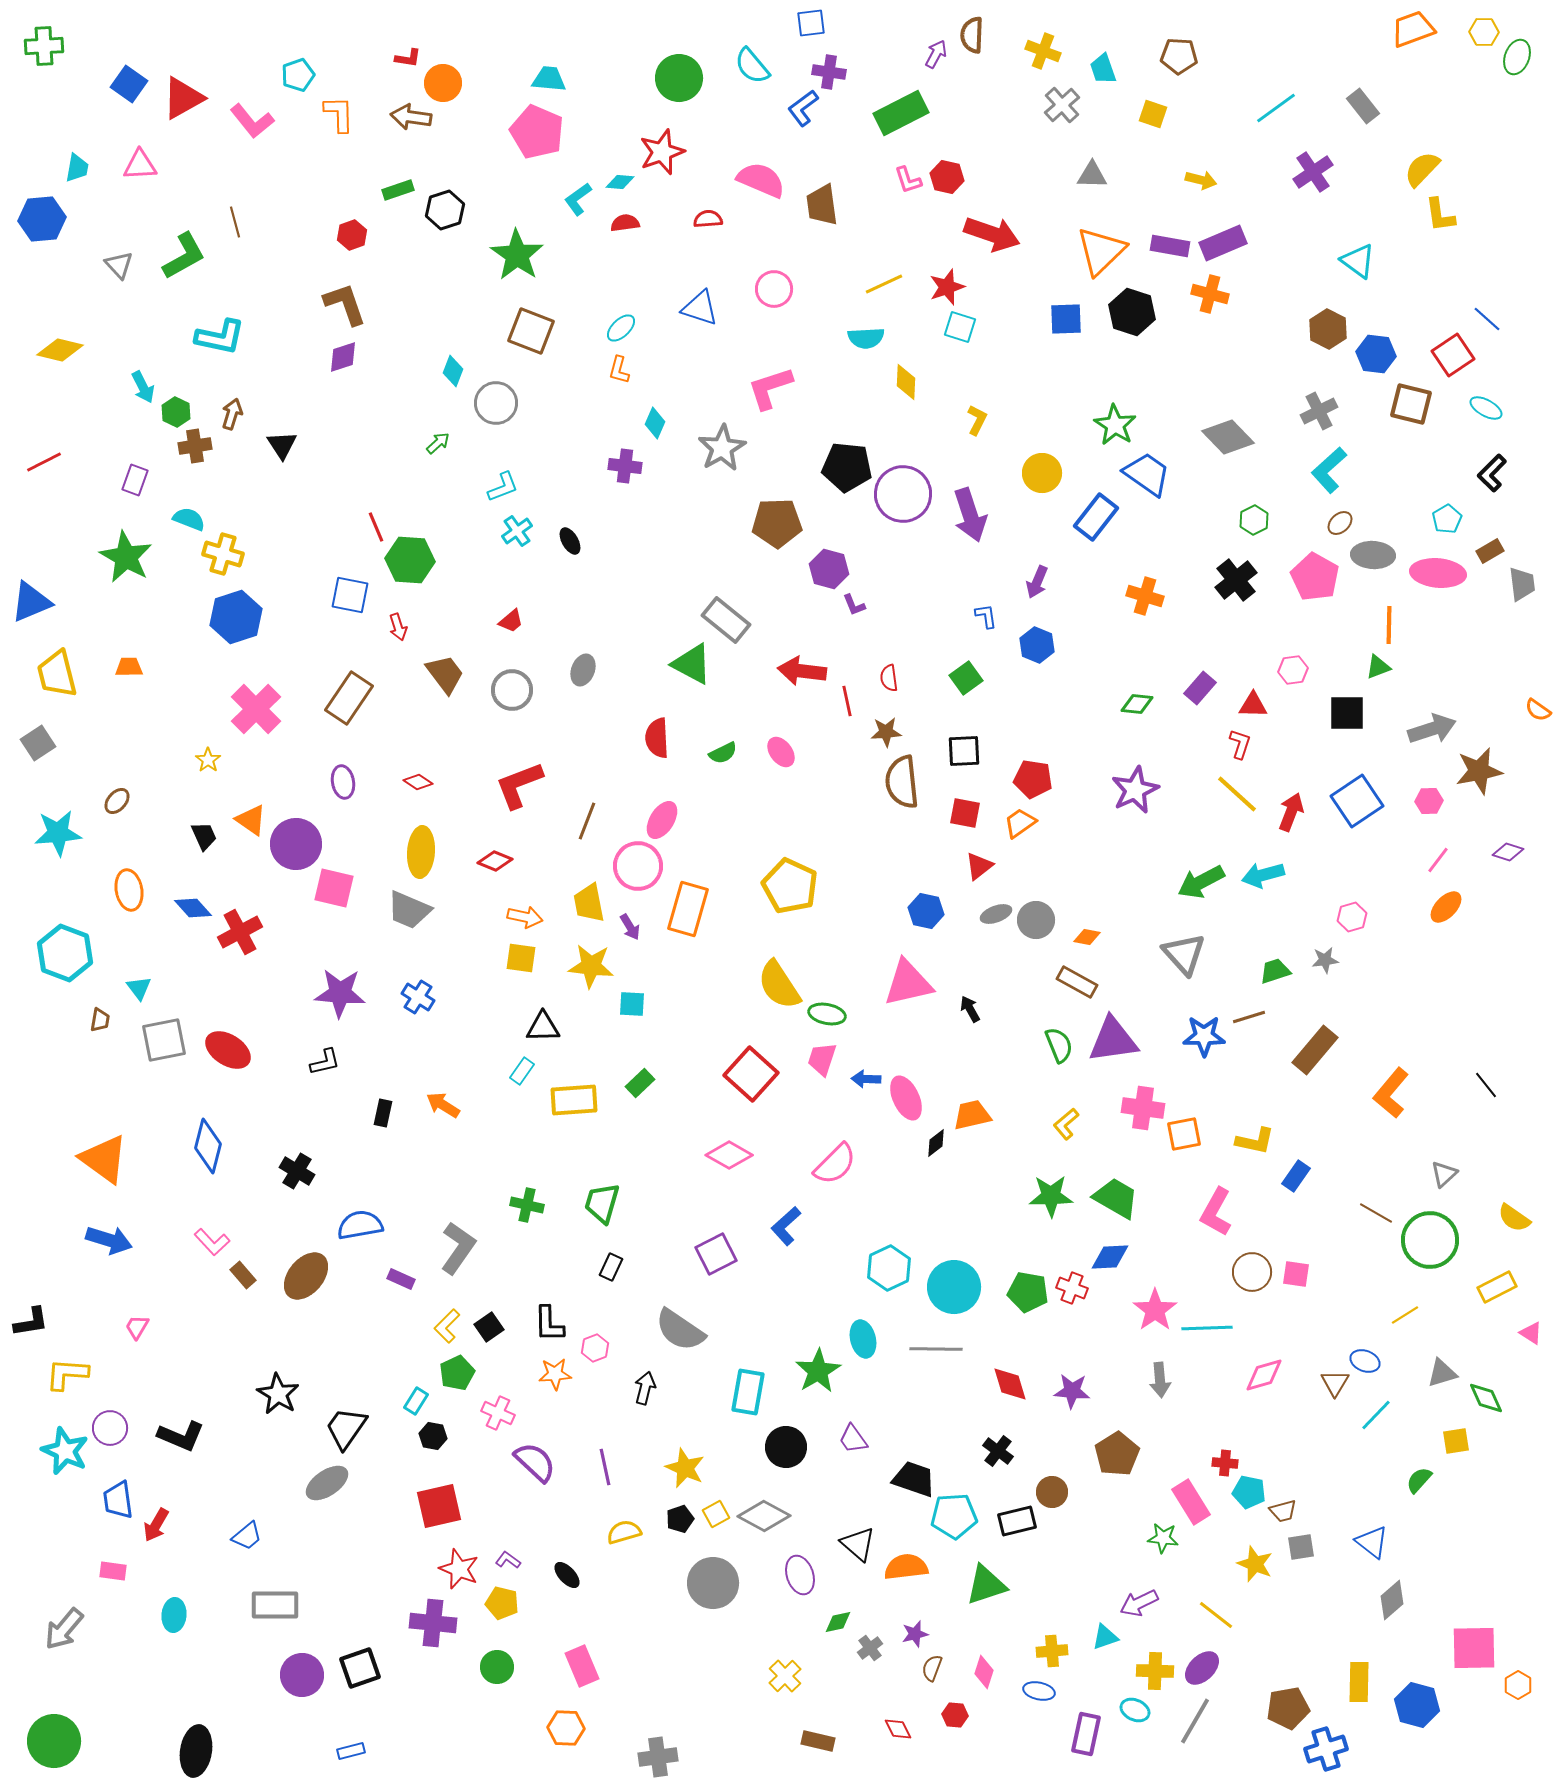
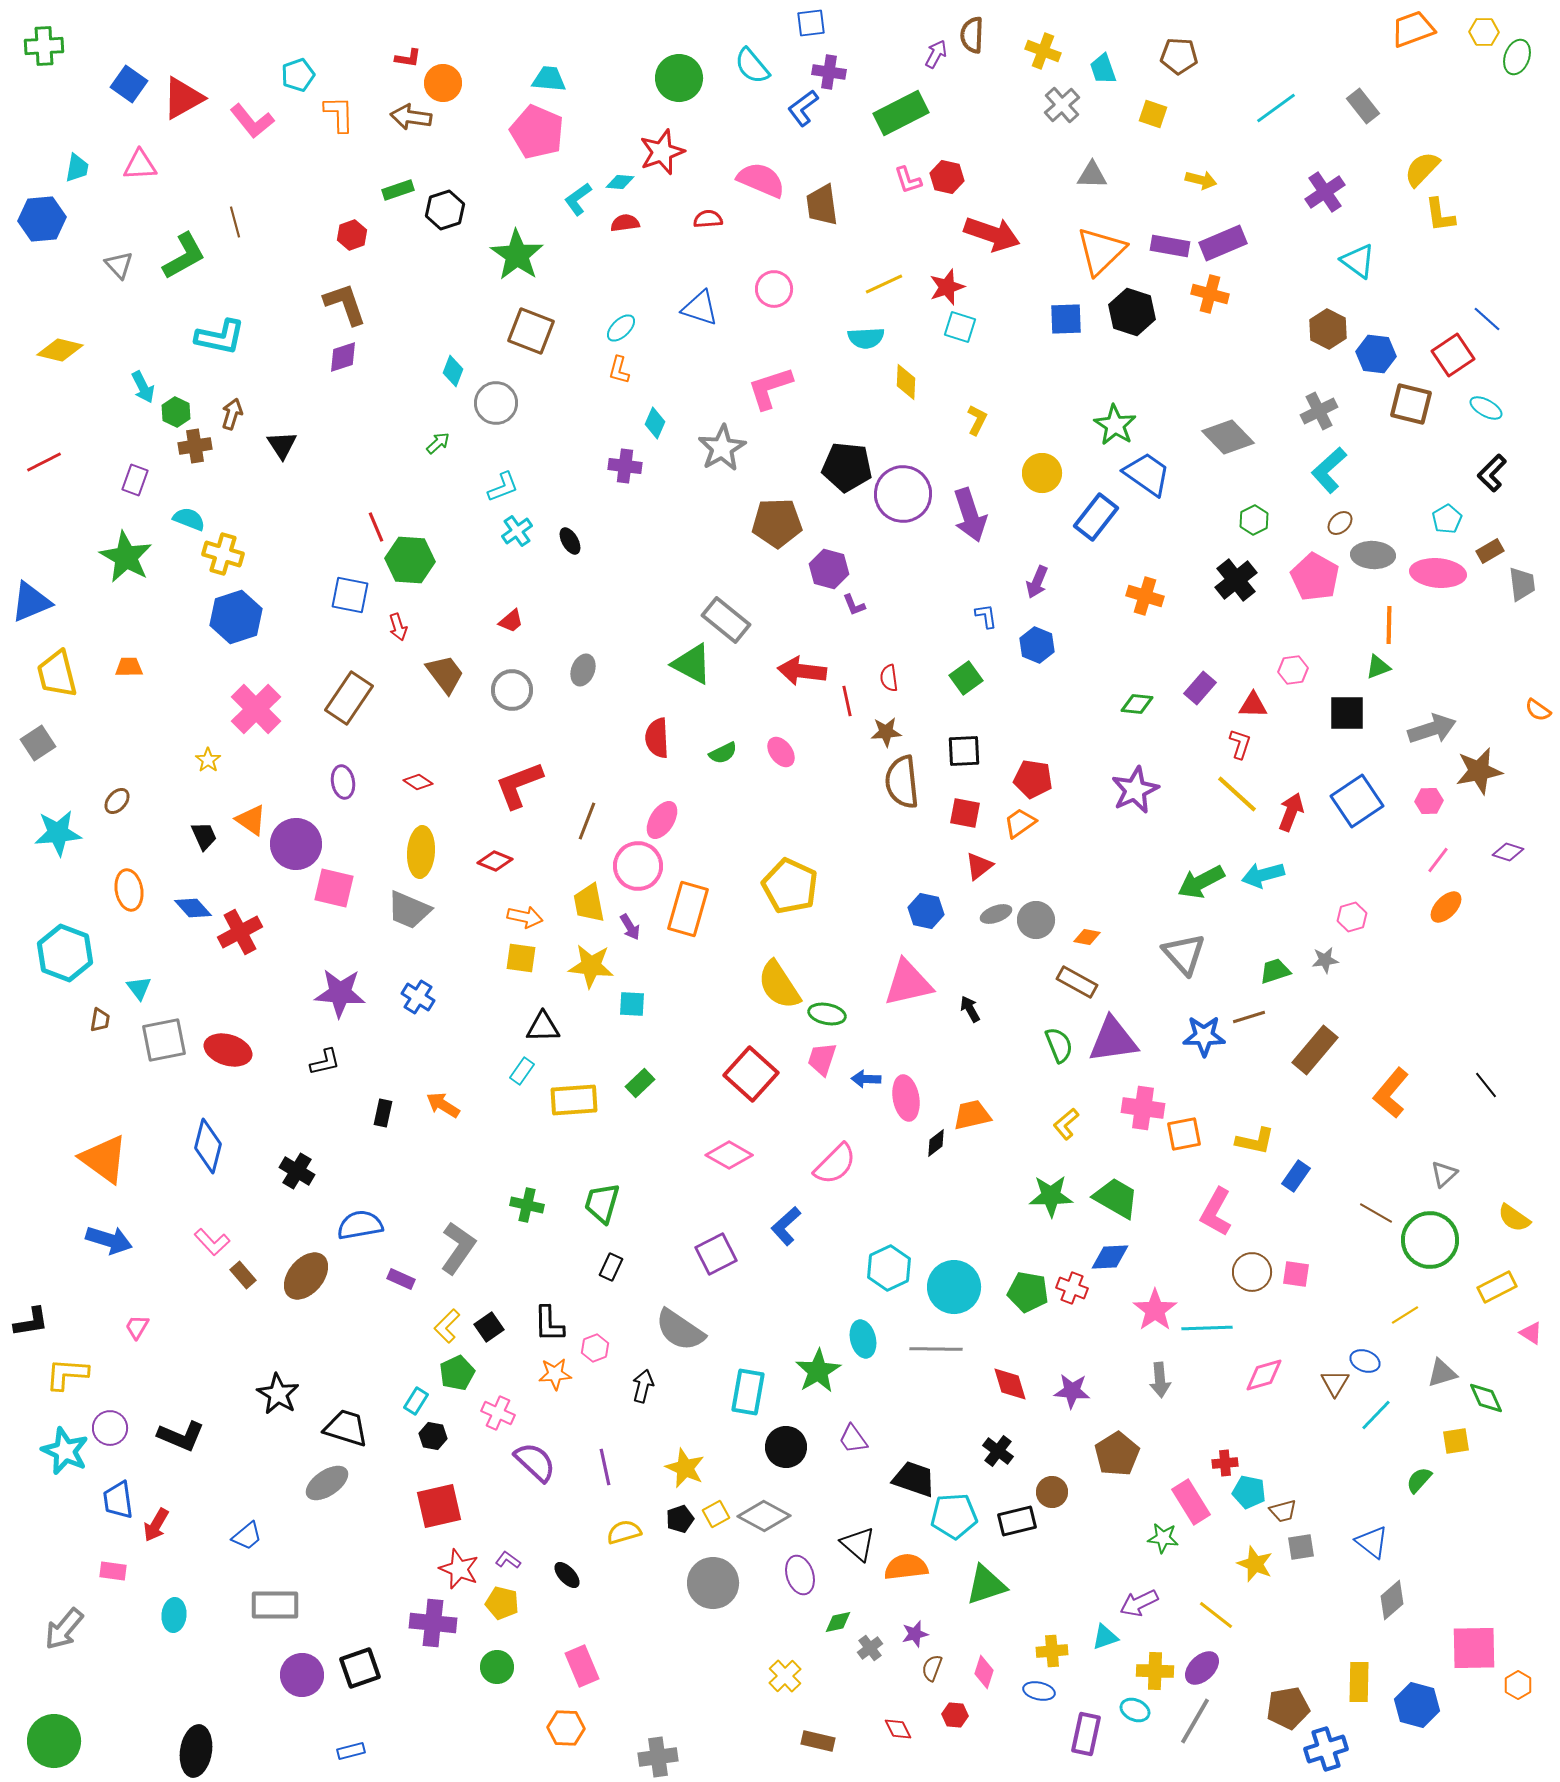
purple cross at (1313, 172): moved 12 px right, 20 px down
red ellipse at (228, 1050): rotated 15 degrees counterclockwise
pink ellipse at (906, 1098): rotated 15 degrees clockwise
black arrow at (645, 1388): moved 2 px left, 2 px up
black trapezoid at (346, 1428): rotated 72 degrees clockwise
red cross at (1225, 1463): rotated 10 degrees counterclockwise
